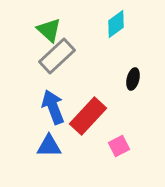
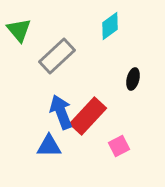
cyan diamond: moved 6 px left, 2 px down
green triangle: moved 30 px left; rotated 8 degrees clockwise
blue arrow: moved 8 px right, 5 px down
